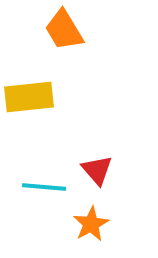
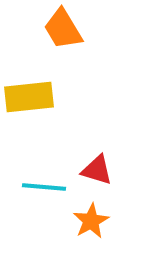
orange trapezoid: moved 1 px left, 1 px up
red triangle: rotated 32 degrees counterclockwise
orange star: moved 3 px up
